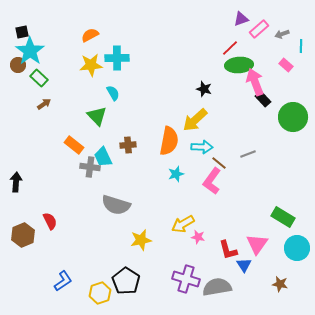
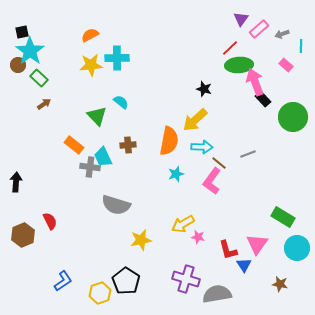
purple triangle at (241, 19): rotated 35 degrees counterclockwise
cyan semicircle at (113, 93): moved 8 px right, 9 px down; rotated 21 degrees counterclockwise
gray semicircle at (217, 287): moved 7 px down
